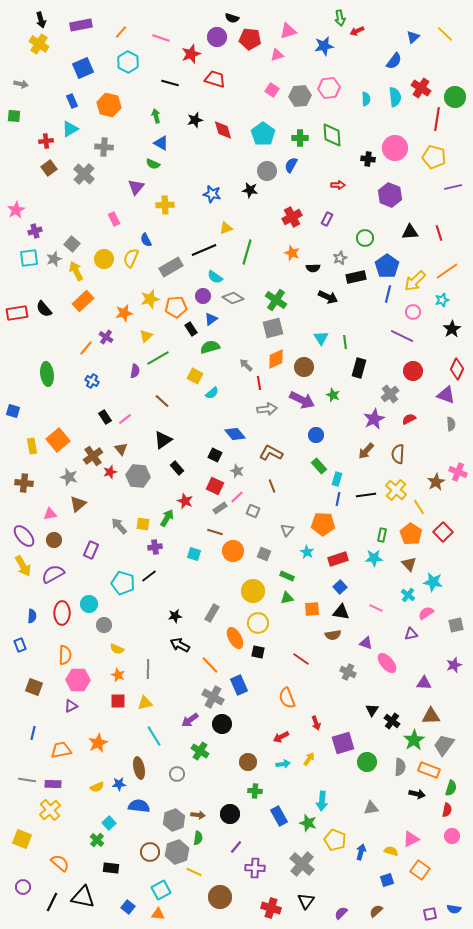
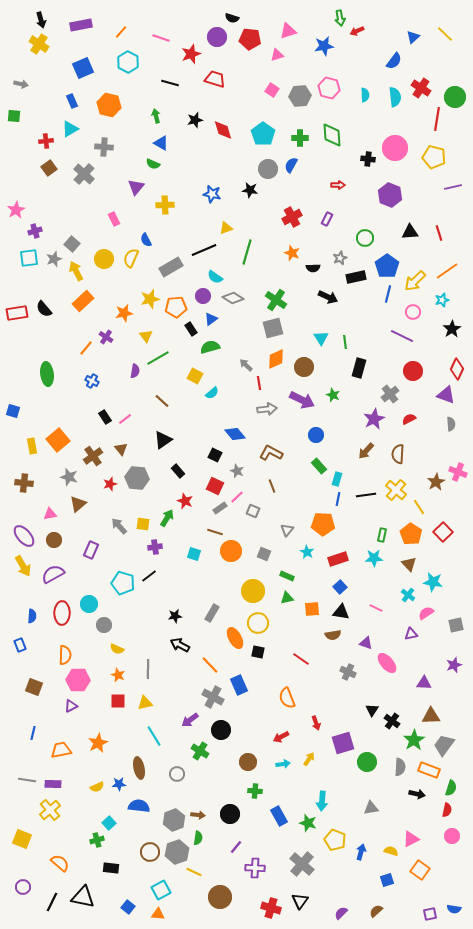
pink hexagon at (329, 88): rotated 20 degrees clockwise
cyan semicircle at (366, 99): moved 1 px left, 4 px up
gray circle at (267, 171): moved 1 px right, 2 px up
yellow triangle at (146, 336): rotated 24 degrees counterclockwise
black rectangle at (177, 468): moved 1 px right, 3 px down
red star at (110, 472): moved 12 px down
gray hexagon at (138, 476): moved 1 px left, 2 px down
orange circle at (233, 551): moved 2 px left
black circle at (222, 724): moved 1 px left, 6 px down
green cross at (97, 840): rotated 32 degrees clockwise
black triangle at (306, 901): moved 6 px left
